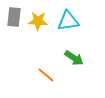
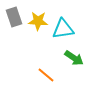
gray rectangle: rotated 24 degrees counterclockwise
cyan triangle: moved 5 px left, 8 px down
